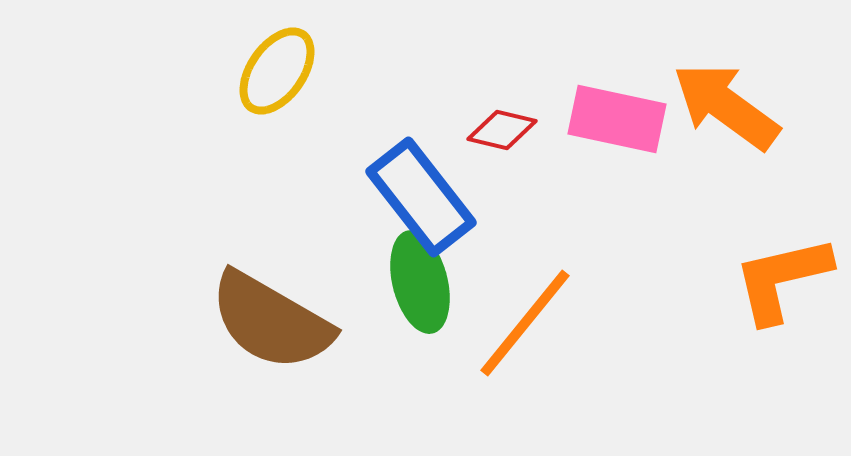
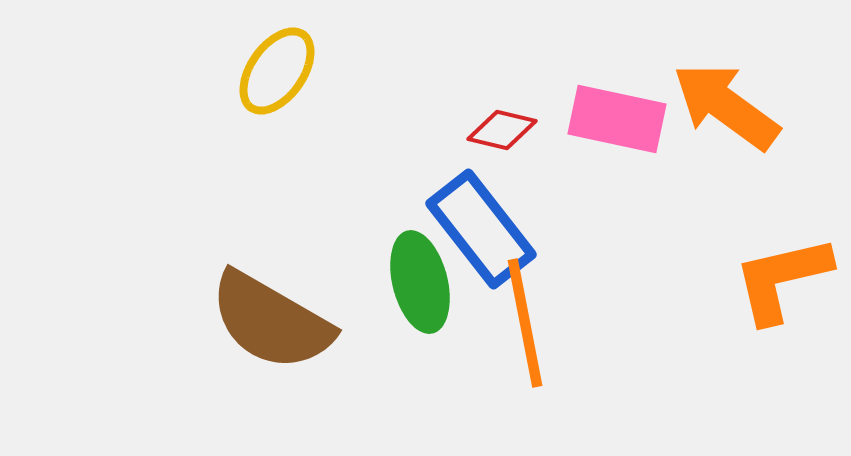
blue rectangle: moved 60 px right, 32 px down
orange line: rotated 50 degrees counterclockwise
